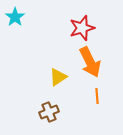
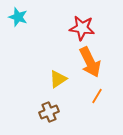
cyan star: moved 3 px right; rotated 18 degrees counterclockwise
red star: rotated 25 degrees clockwise
yellow triangle: moved 2 px down
orange line: rotated 35 degrees clockwise
